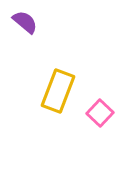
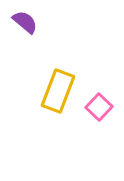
pink square: moved 1 px left, 6 px up
